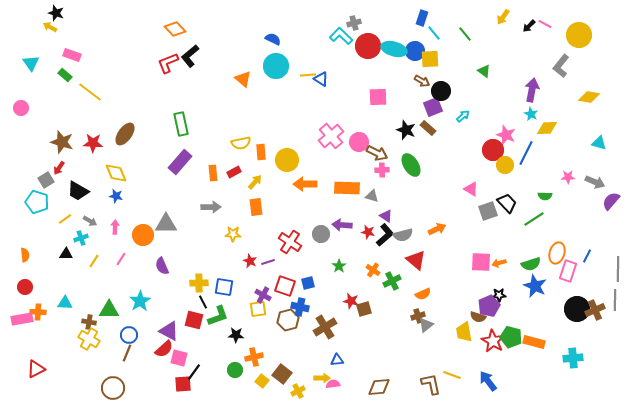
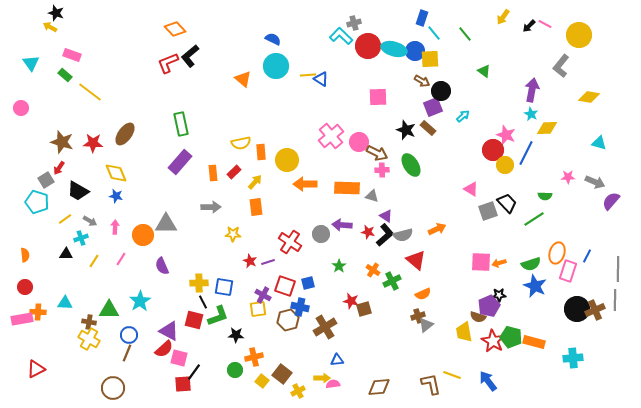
red rectangle at (234, 172): rotated 16 degrees counterclockwise
